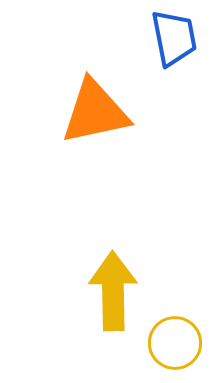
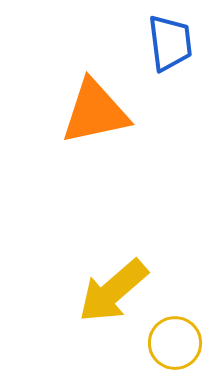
blue trapezoid: moved 4 px left, 5 px down; rotated 4 degrees clockwise
yellow arrow: rotated 130 degrees counterclockwise
